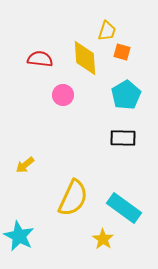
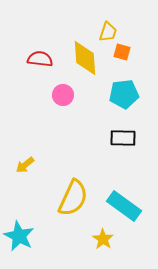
yellow trapezoid: moved 1 px right, 1 px down
cyan pentagon: moved 2 px left, 1 px up; rotated 24 degrees clockwise
cyan rectangle: moved 2 px up
